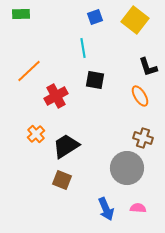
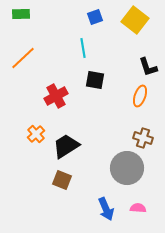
orange line: moved 6 px left, 13 px up
orange ellipse: rotated 50 degrees clockwise
